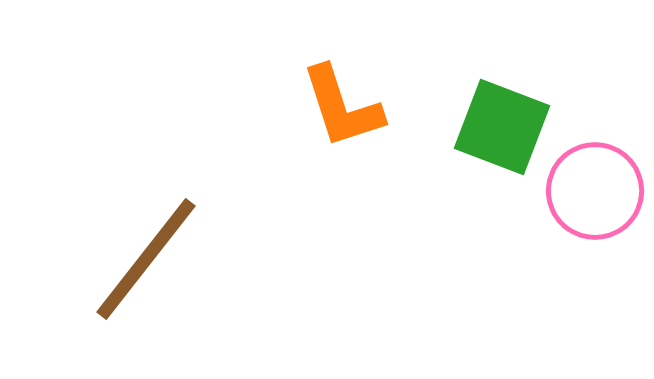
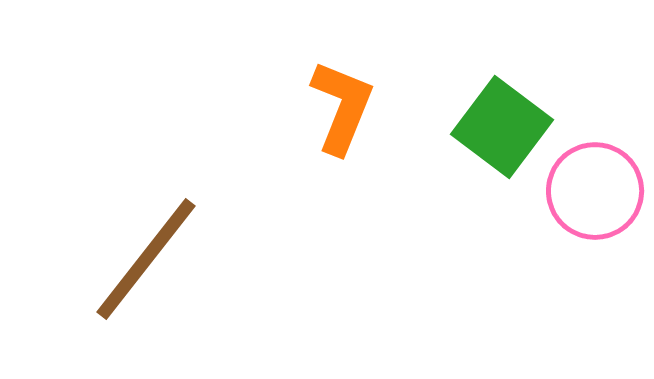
orange L-shape: rotated 140 degrees counterclockwise
green square: rotated 16 degrees clockwise
